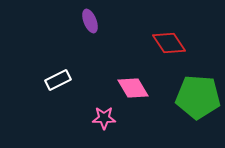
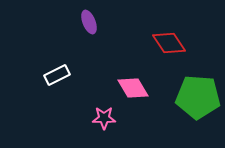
purple ellipse: moved 1 px left, 1 px down
white rectangle: moved 1 px left, 5 px up
